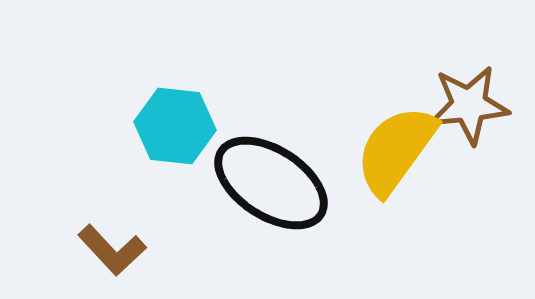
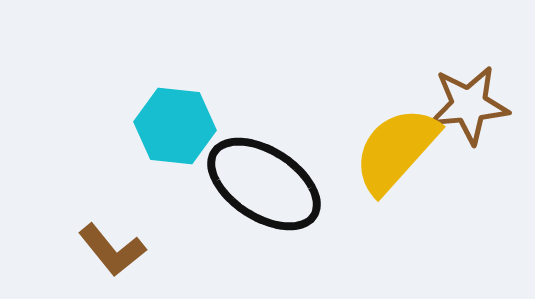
yellow semicircle: rotated 6 degrees clockwise
black ellipse: moved 7 px left, 1 px down
brown L-shape: rotated 4 degrees clockwise
